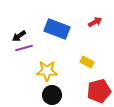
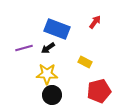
red arrow: rotated 24 degrees counterclockwise
black arrow: moved 29 px right, 12 px down
yellow rectangle: moved 2 px left
yellow star: moved 3 px down
